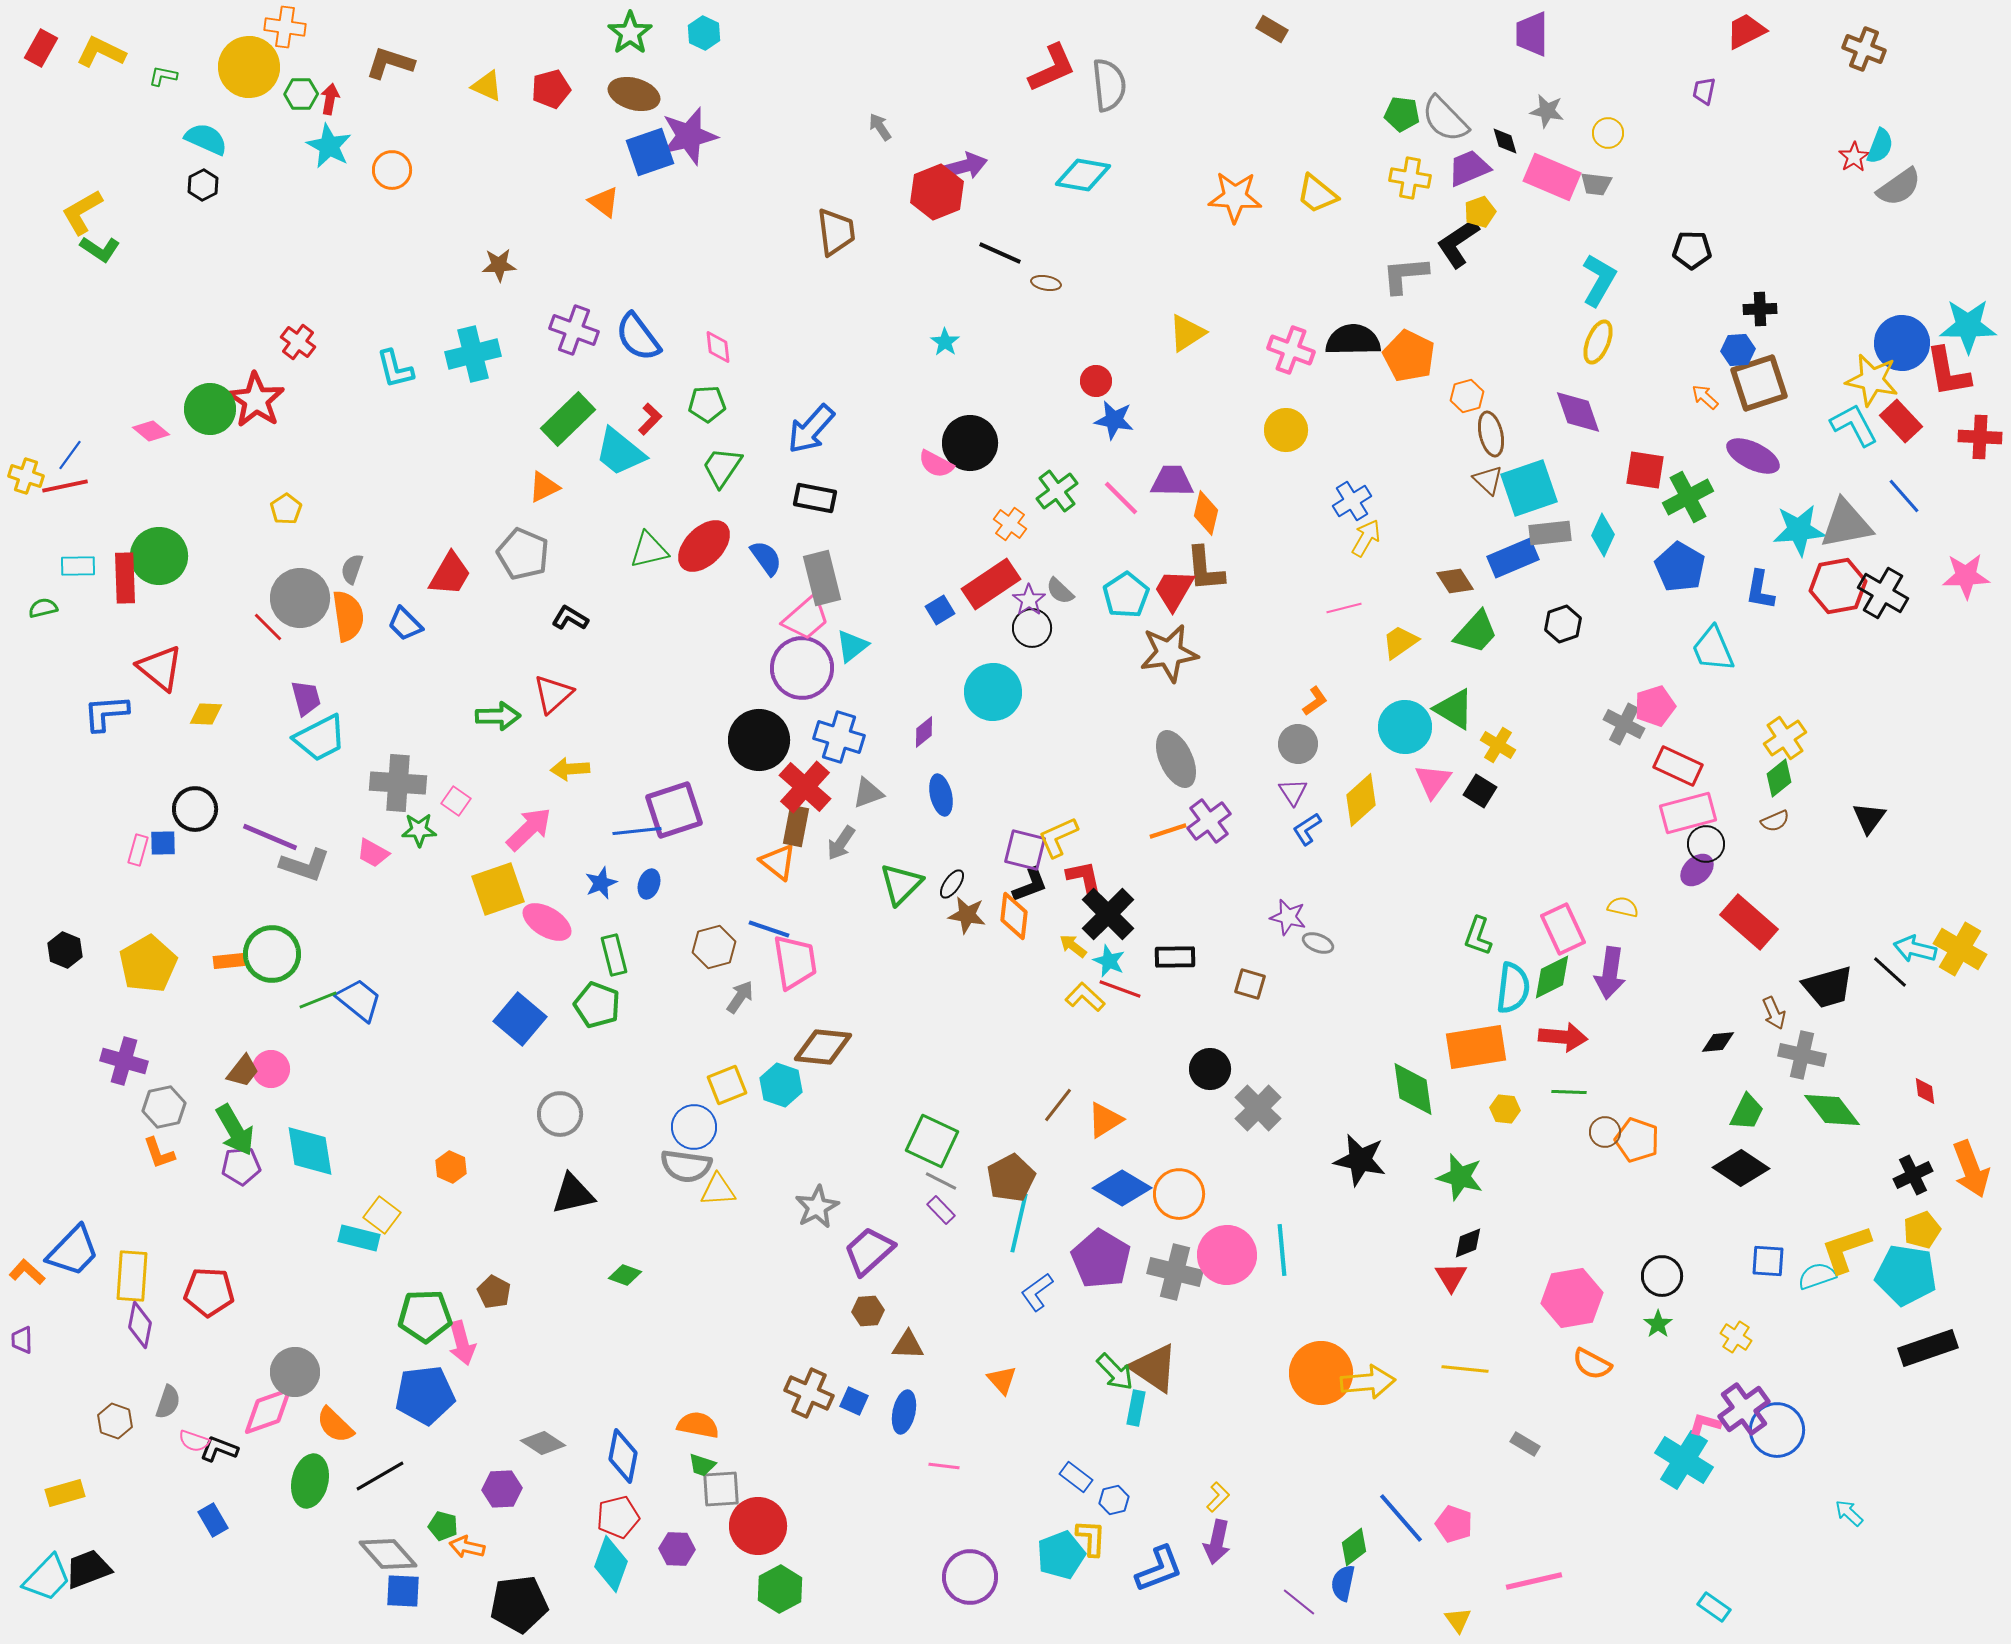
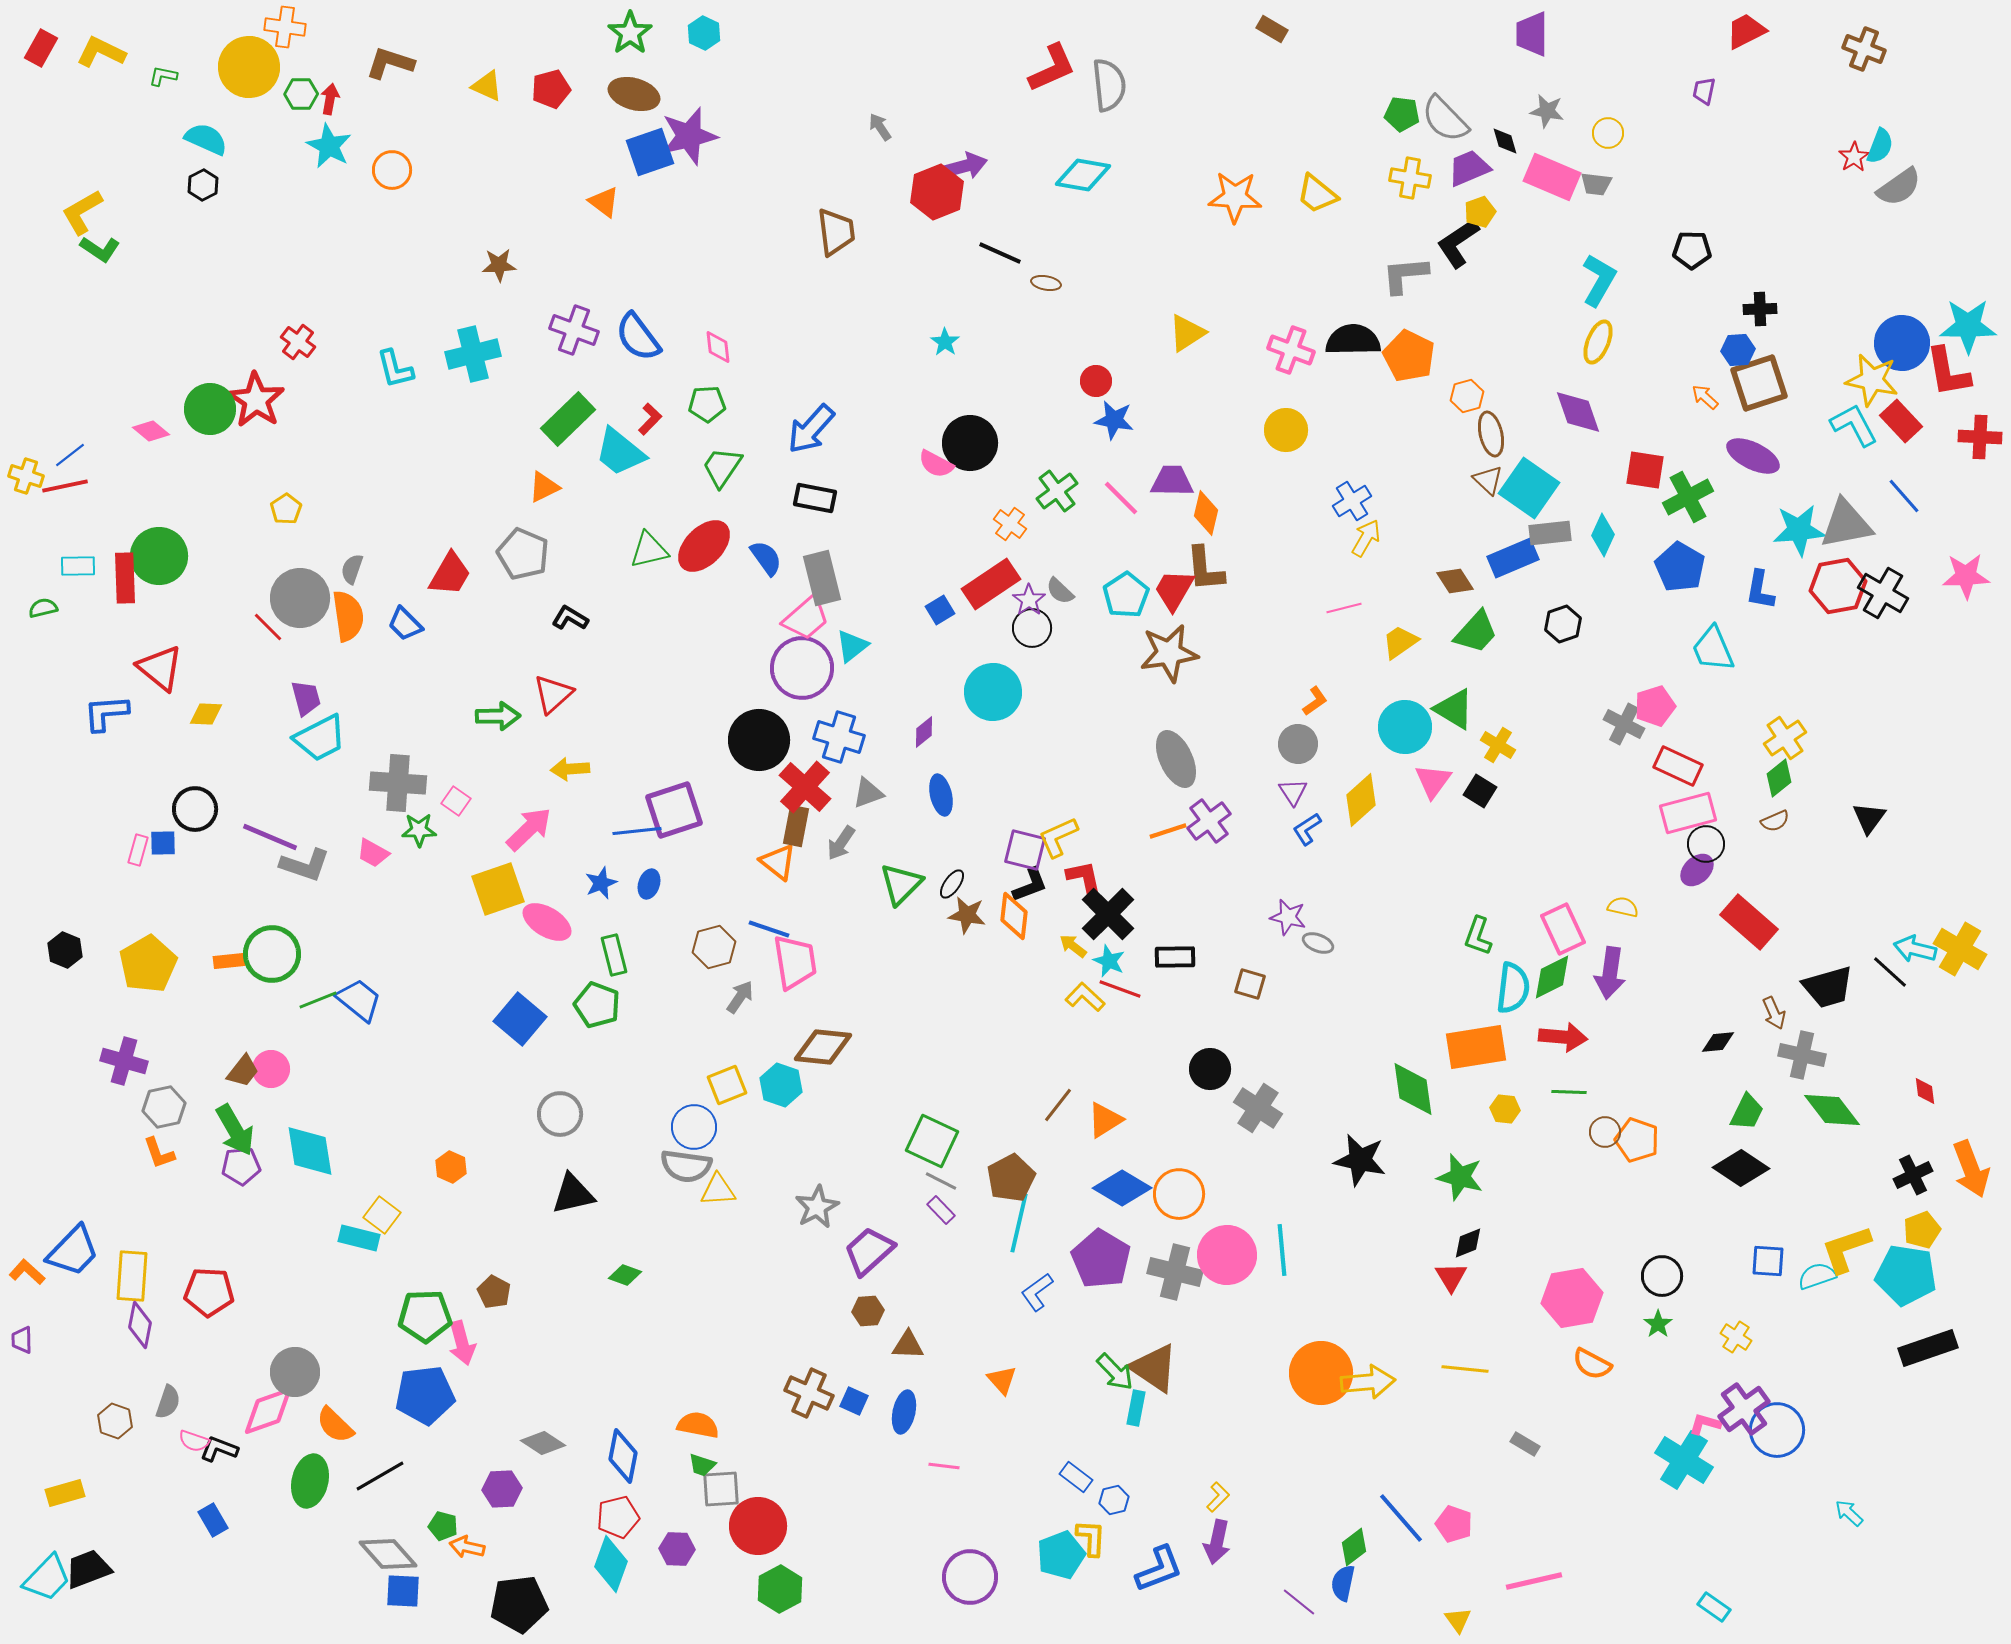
blue line at (70, 455): rotated 16 degrees clockwise
cyan square at (1529, 488): rotated 36 degrees counterclockwise
gray cross at (1258, 1108): rotated 12 degrees counterclockwise
